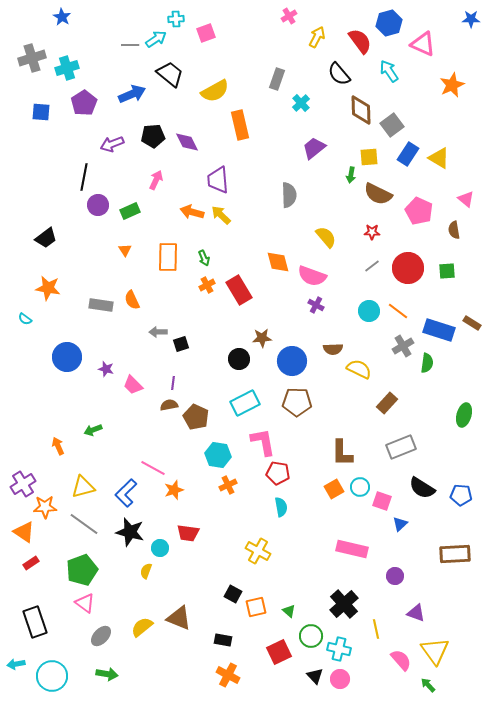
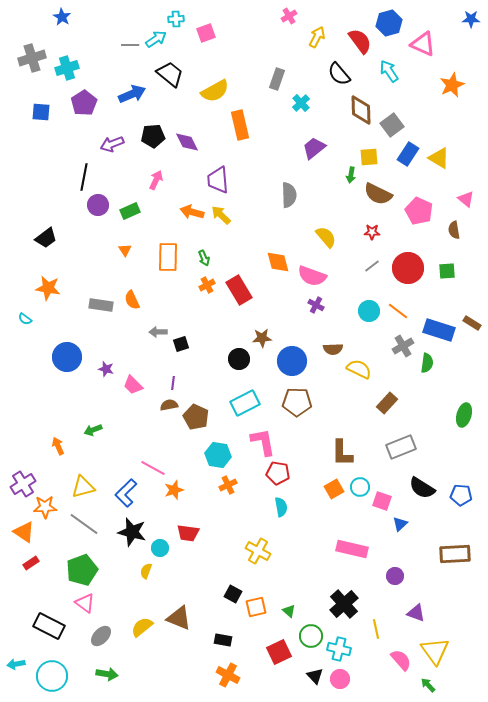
black star at (130, 532): moved 2 px right
black rectangle at (35, 622): moved 14 px right, 4 px down; rotated 44 degrees counterclockwise
